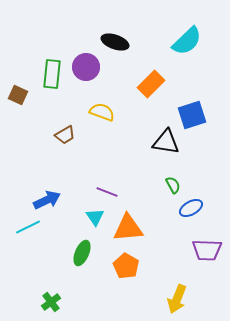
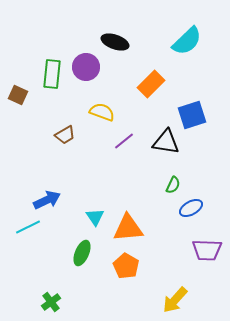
green semicircle: rotated 54 degrees clockwise
purple line: moved 17 px right, 51 px up; rotated 60 degrees counterclockwise
yellow arrow: moved 2 px left, 1 px down; rotated 20 degrees clockwise
